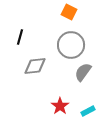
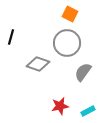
orange square: moved 1 px right, 2 px down
black line: moved 9 px left
gray circle: moved 4 px left, 2 px up
gray diamond: moved 3 px right, 2 px up; rotated 25 degrees clockwise
red star: rotated 24 degrees clockwise
